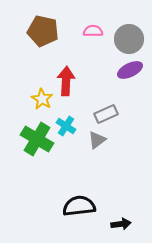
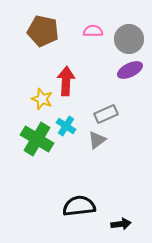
yellow star: rotated 10 degrees counterclockwise
